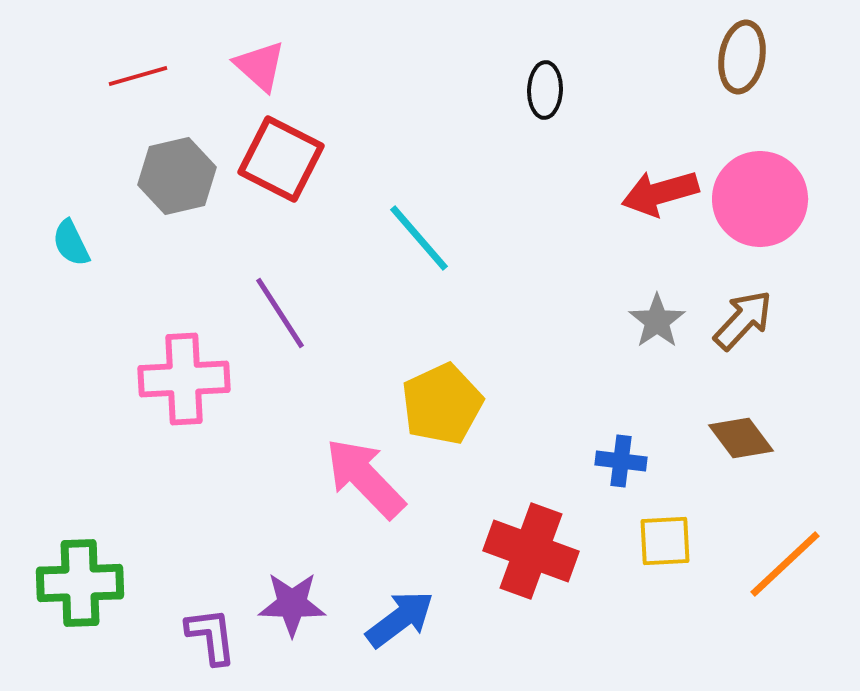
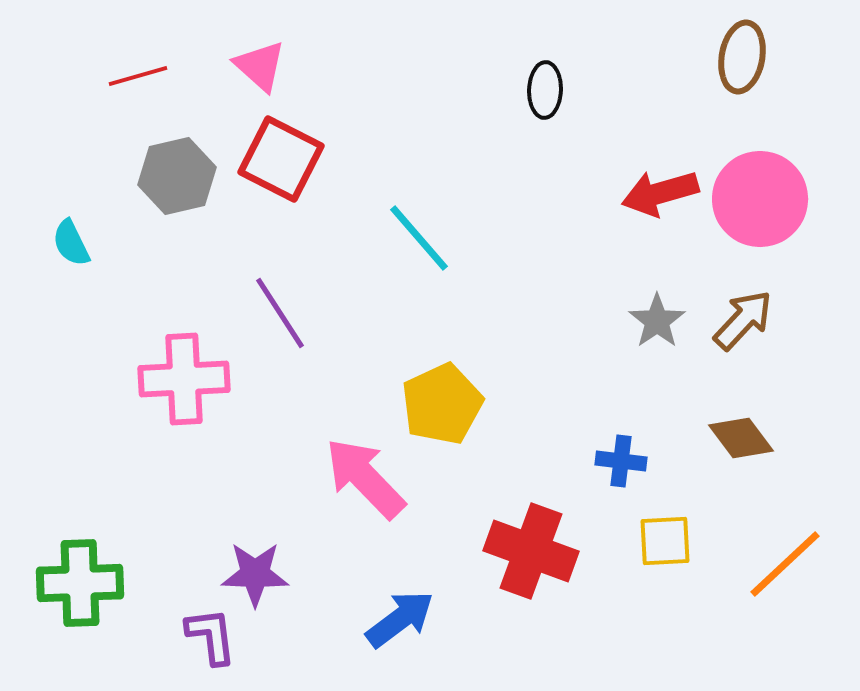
purple star: moved 37 px left, 30 px up
